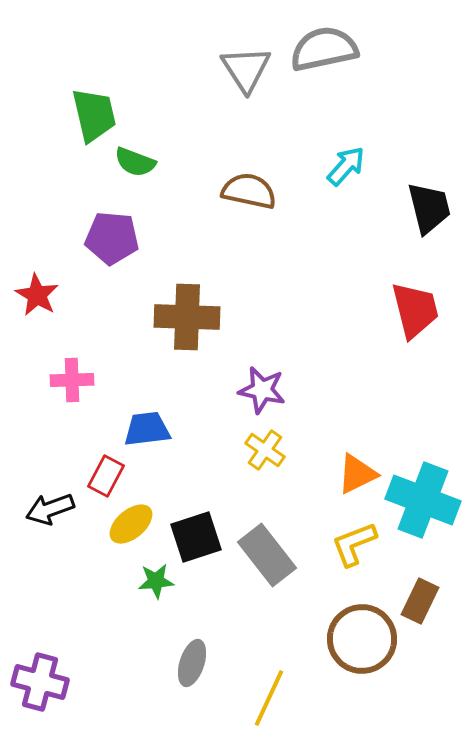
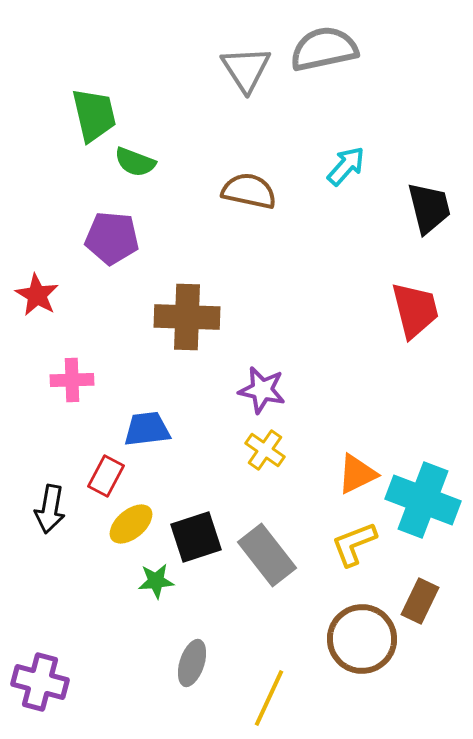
black arrow: rotated 60 degrees counterclockwise
